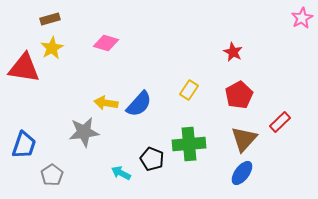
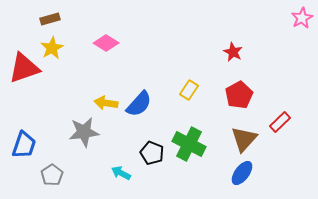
pink diamond: rotated 15 degrees clockwise
red triangle: rotated 28 degrees counterclockwise
green cross: rotated 32 degrees clockwise
black pentagon: moved 6 px up
